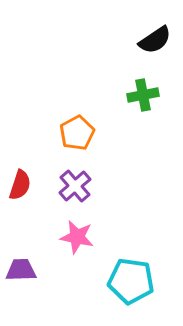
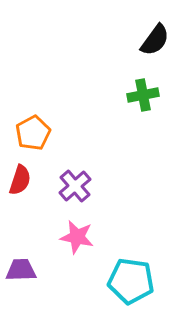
black semicircle: rotated 20 degrees counterclockwise
orange pentagon: moved 44 px left
red semicircle: moved 5 px up
